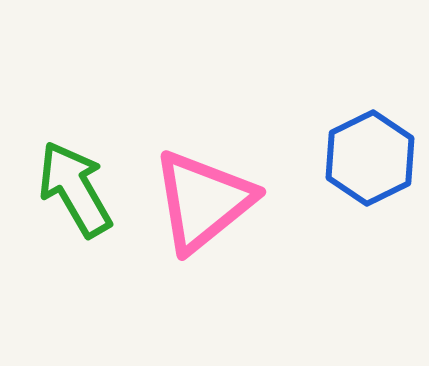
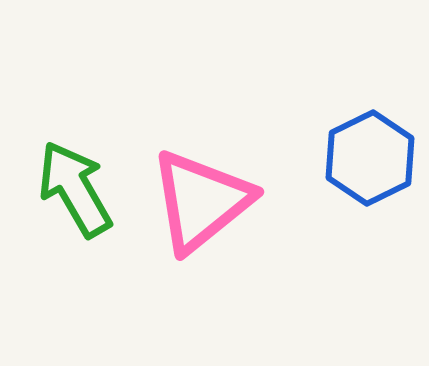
pink triangle: moved 2 px left
